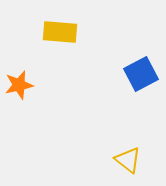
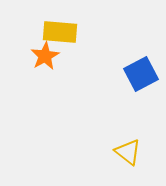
orange star: moved 26 px right, 29 px up; rotated 16 degrees counterclockwise
yellow triangle: moved 8 px up
